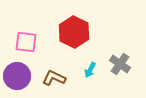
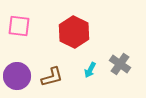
pink square: moved 7 px left, 16 px up
brown L-shape: moved 2 px left, 1 px up; rotated 140 degrees clockwise
